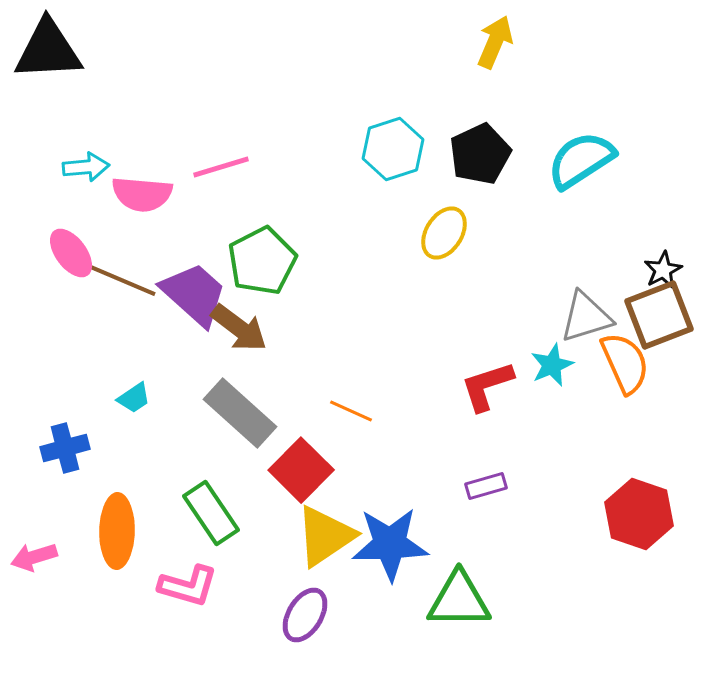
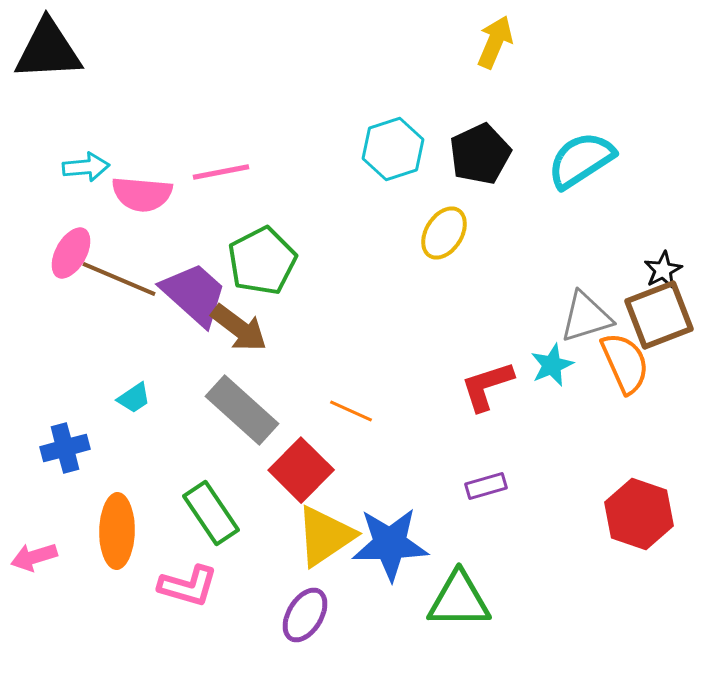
pink line: moved 5 px down; rotated 6 degrees clockwise
pink ellipse: rotated 66 degrees clockwise
gray rectangle: moved 2 px right, 3 px up
